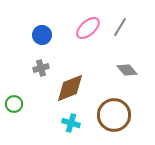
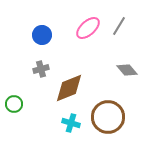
gray line: moved 1 px left, 1 px up
gray cross: moved 1 px down
brown diamond: moved 1 px left
brown circle: moved 6 px left, 2 px down
